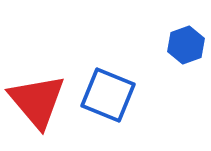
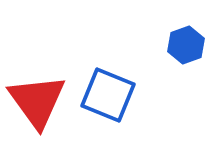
red triangle: rotated 4 degrees clockwise
